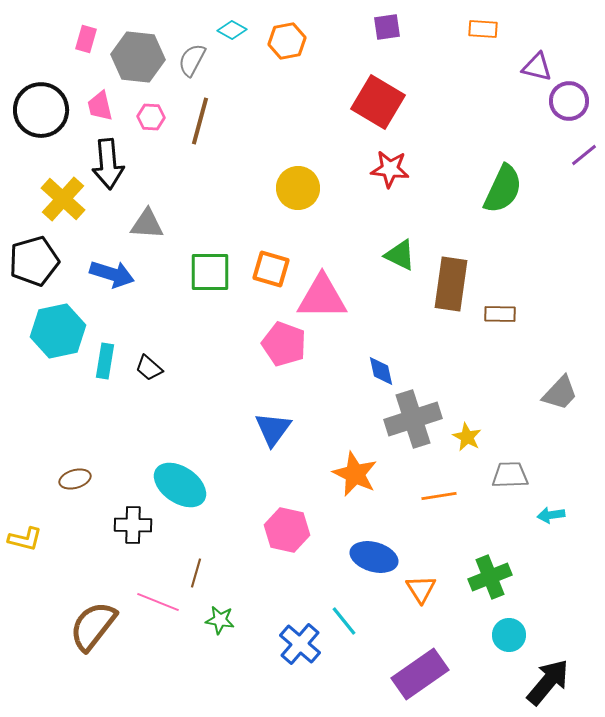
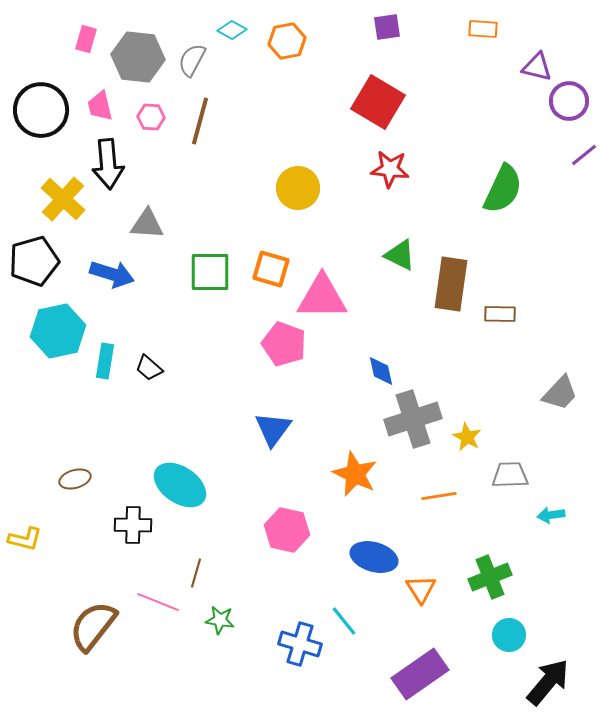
blue cross at (300, 644): rotated 24 degrees counterclockwise
